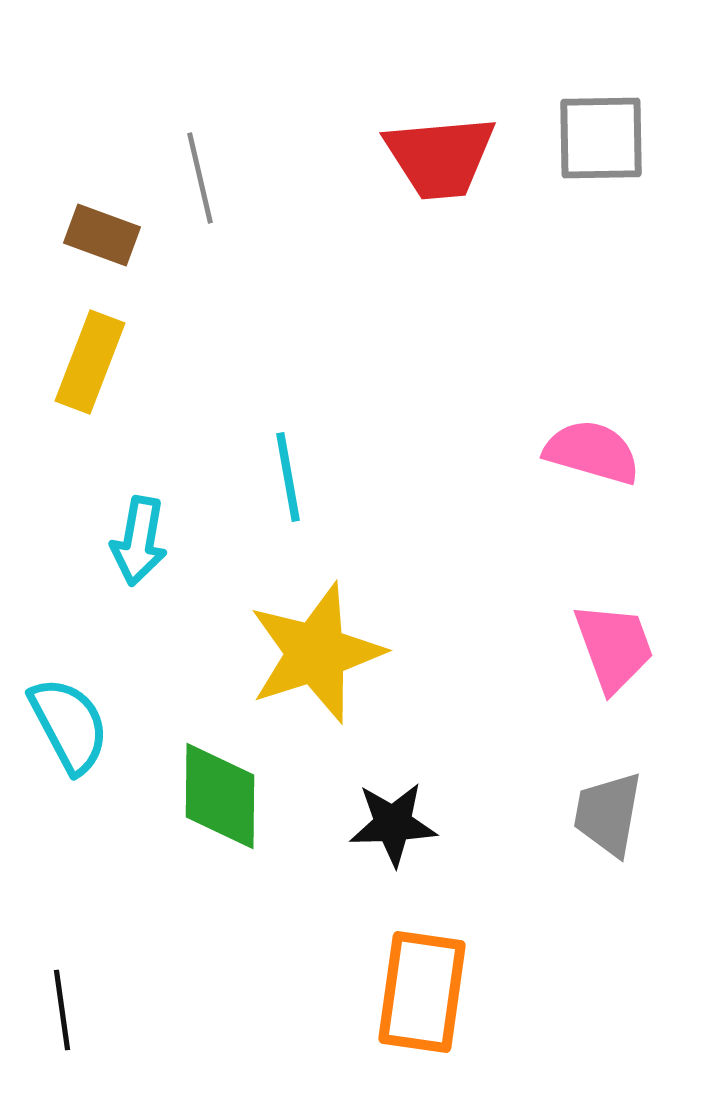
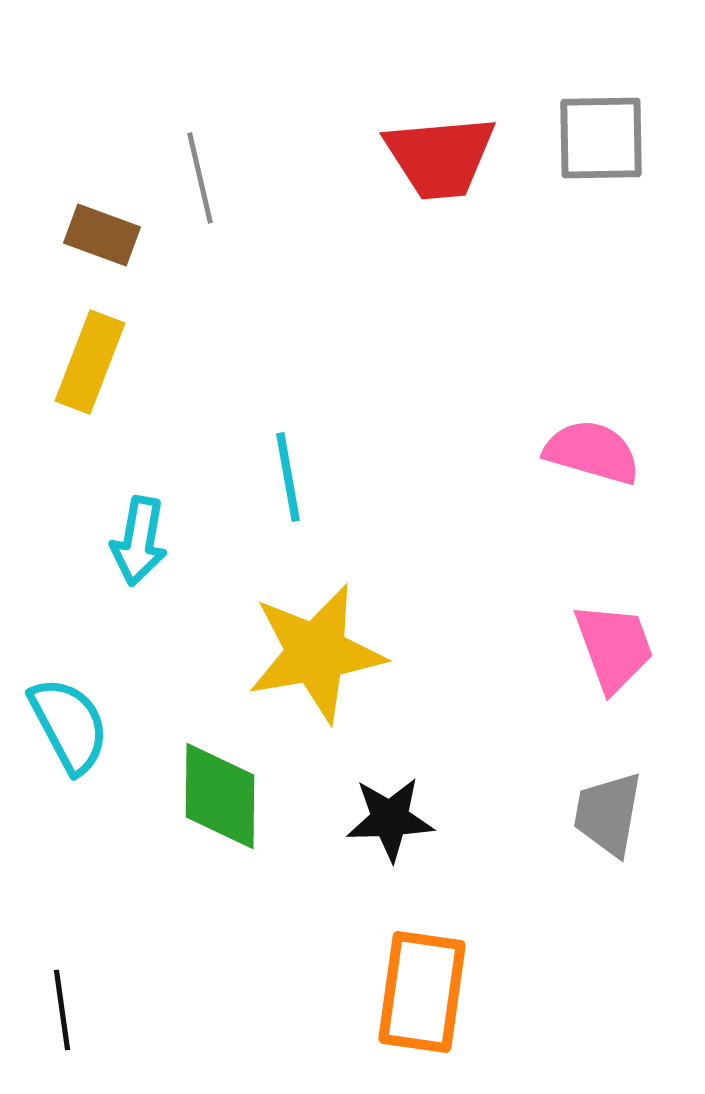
yellow star: rotated 8 degrees clockwise
black star: moved 3 px left, 5 px up
